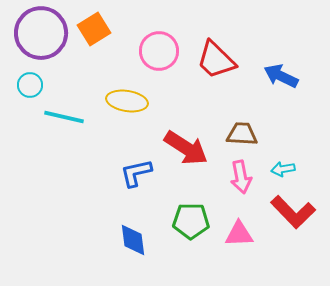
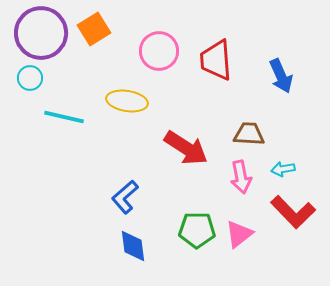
red trapezoid: rotated 42 degrees clockwise
blue arrow: rotated 140 degrees counterclockwise
cyan circle: moved 7 px up
brown trapezoid: moved 7 px right
blue L-shape: moved 11 px left, 24 px down; rotated 28 degrees counterclockwise
green pentagon: moved 6 px right, 9 px down
pink triangle: rotated 36 degrees counterclockwise
blue diamond: moved 6 px down
